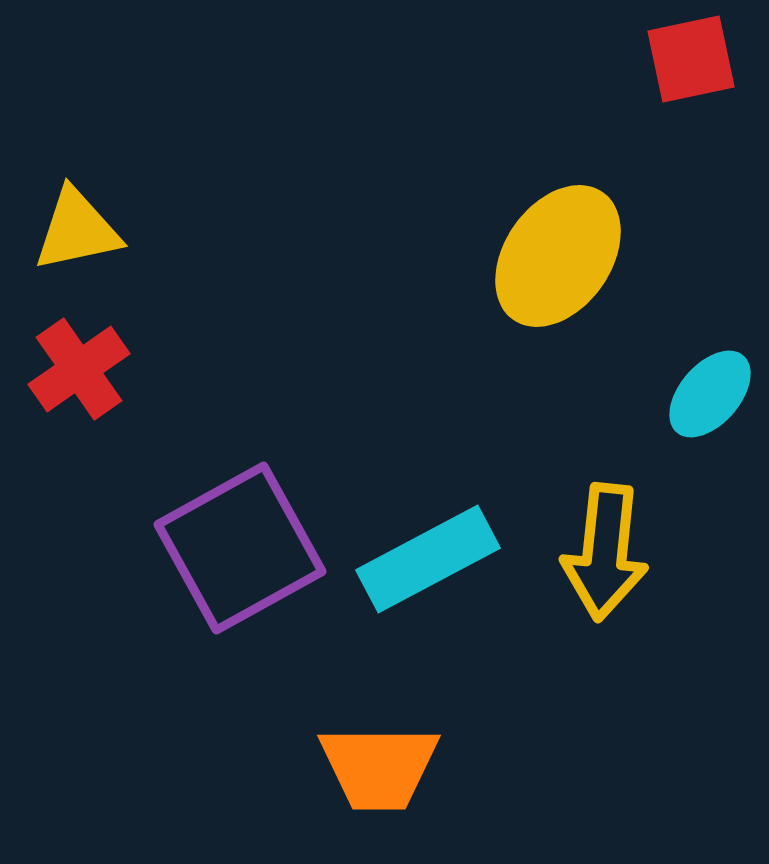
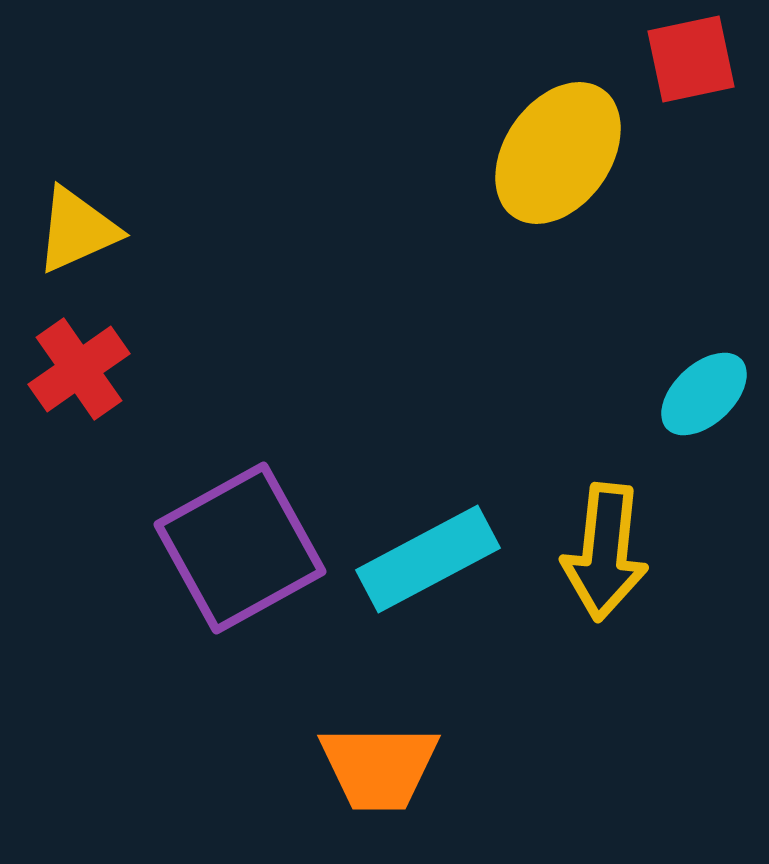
yellow triangle: rotated 12 degrees counterclockwise
yellow ellipse: moved 103 px up
cyan ellipse: moved 6 px left; rotated 6 degrees clockwise
